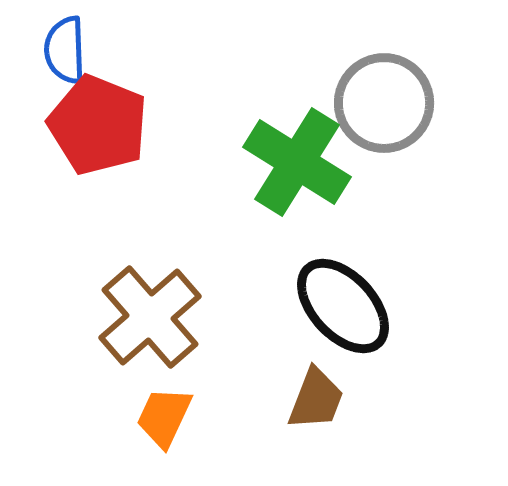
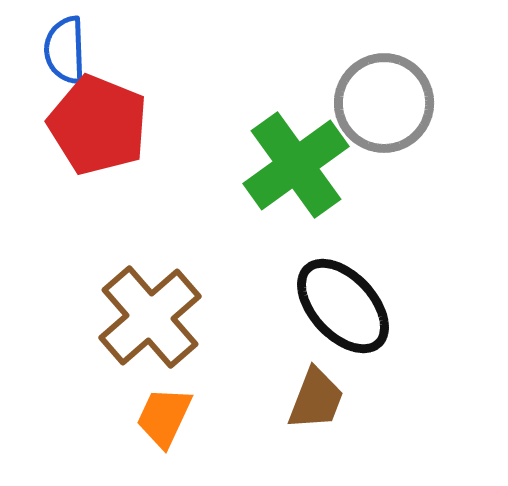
green cross: moved 1 px left, 3 px down; rotated 22 degrees clockwise
